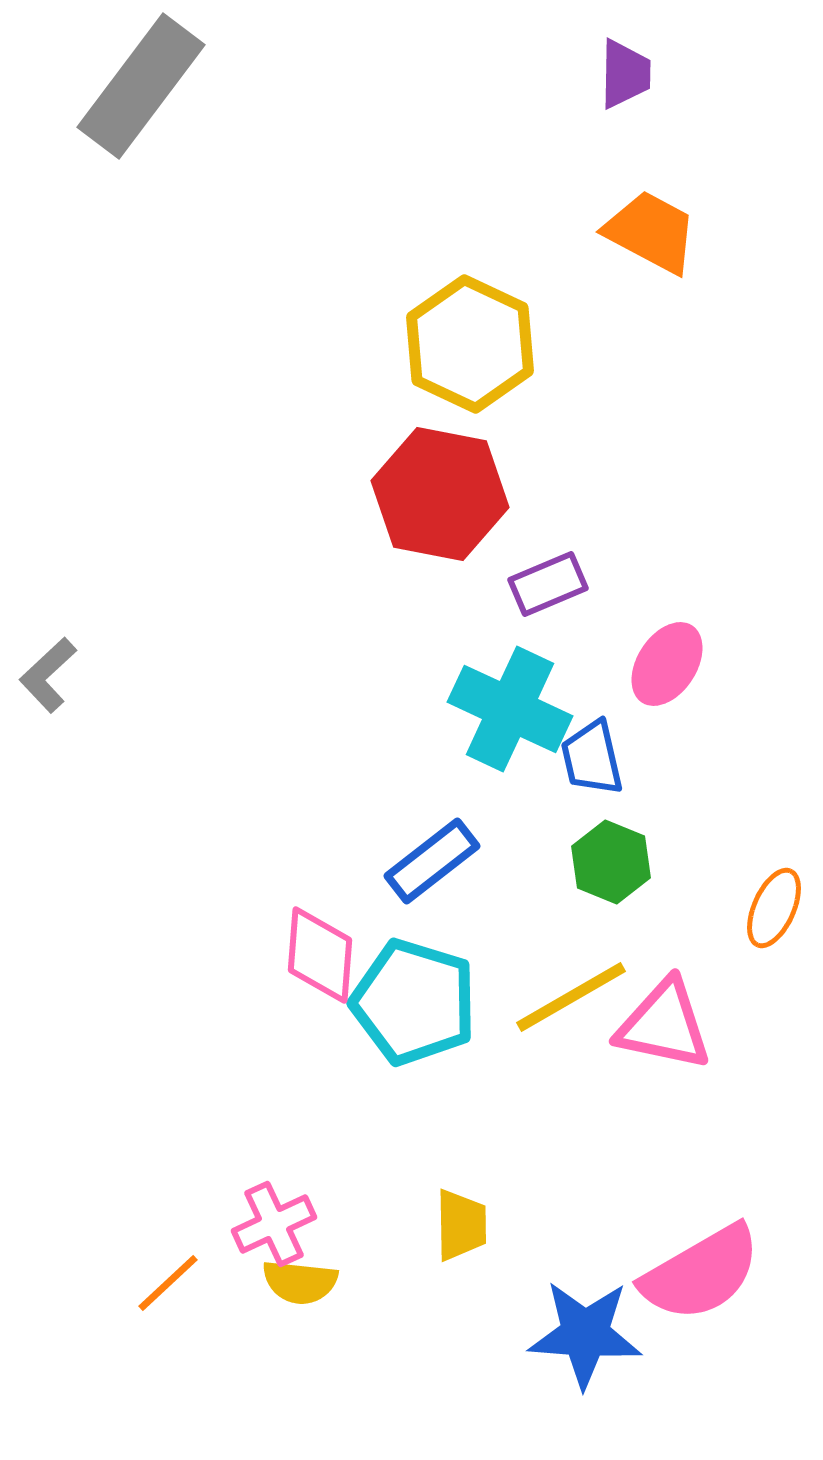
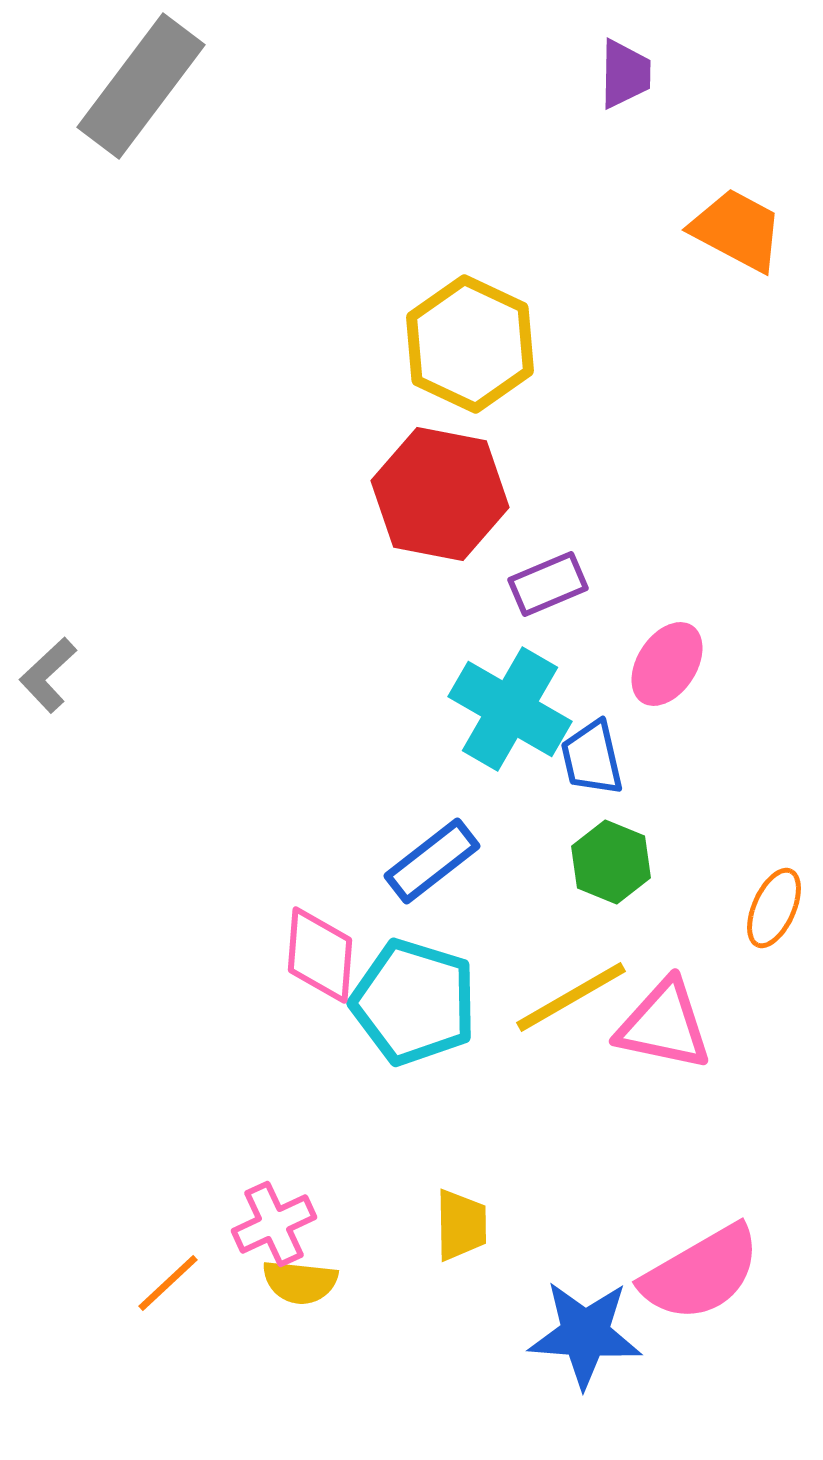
orange trapezoid: moved 86 px right, 2 px up
cyan cross: rotated 5 degrees clockwise
